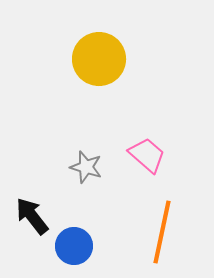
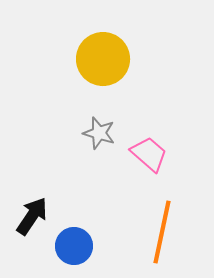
yellow circle: moved 4 px right
pink trapezoid: moved 2 px right, 1 px up
gray star: moved 13 px right, 34 px up
black arrow: rotated 72 degrees clockwise
